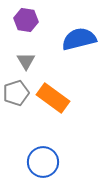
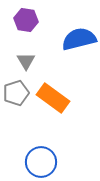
blue circle: moved 2 px left
